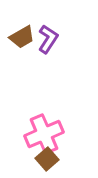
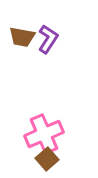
brown trapezoid: rotated 40 degrees clockwise
